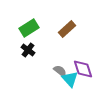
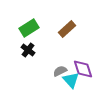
gray semicircle: rotated 64 degrees counterclockwise
cyan triangle: moved 1 px right, 1 px down
